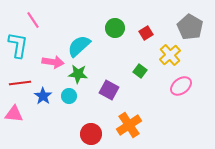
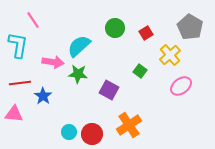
cyan circle: moved 36 px down
red circle: moved 1 px right
